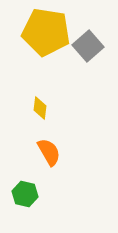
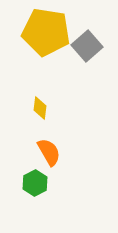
gray square: moved 1 px left
green hexagon: moved 10 px right, 11 px up; rotated 20 degrees clockwise
